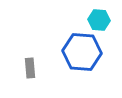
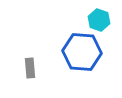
cyan hexagon: rotated 15 degrees clockwise
